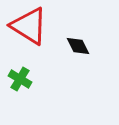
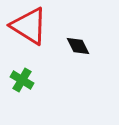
green cross: moved 2 px right, 1 px down
